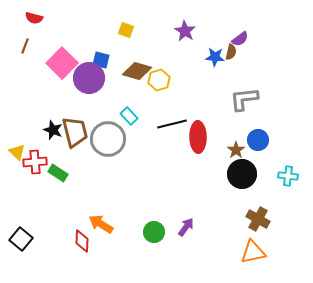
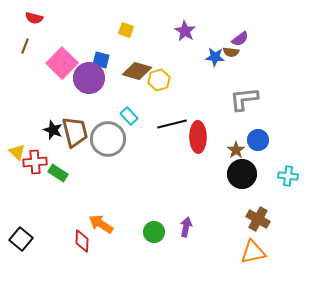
brown semicircle: rotated 84 degrees clockwise
purple arrow: rotated 24 degrees counterclockwise
